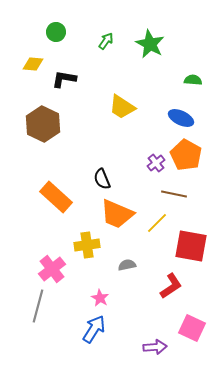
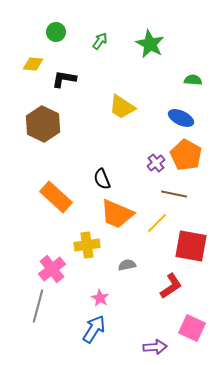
green arrow: moved 6 px left
